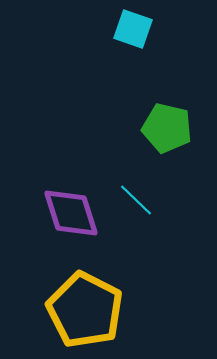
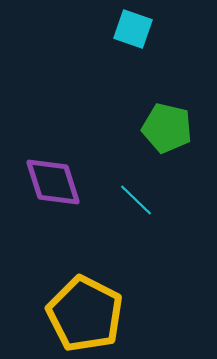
purple diamond: moved 18 px left, 31 px up
yellow pentagon: moved 4 px down
